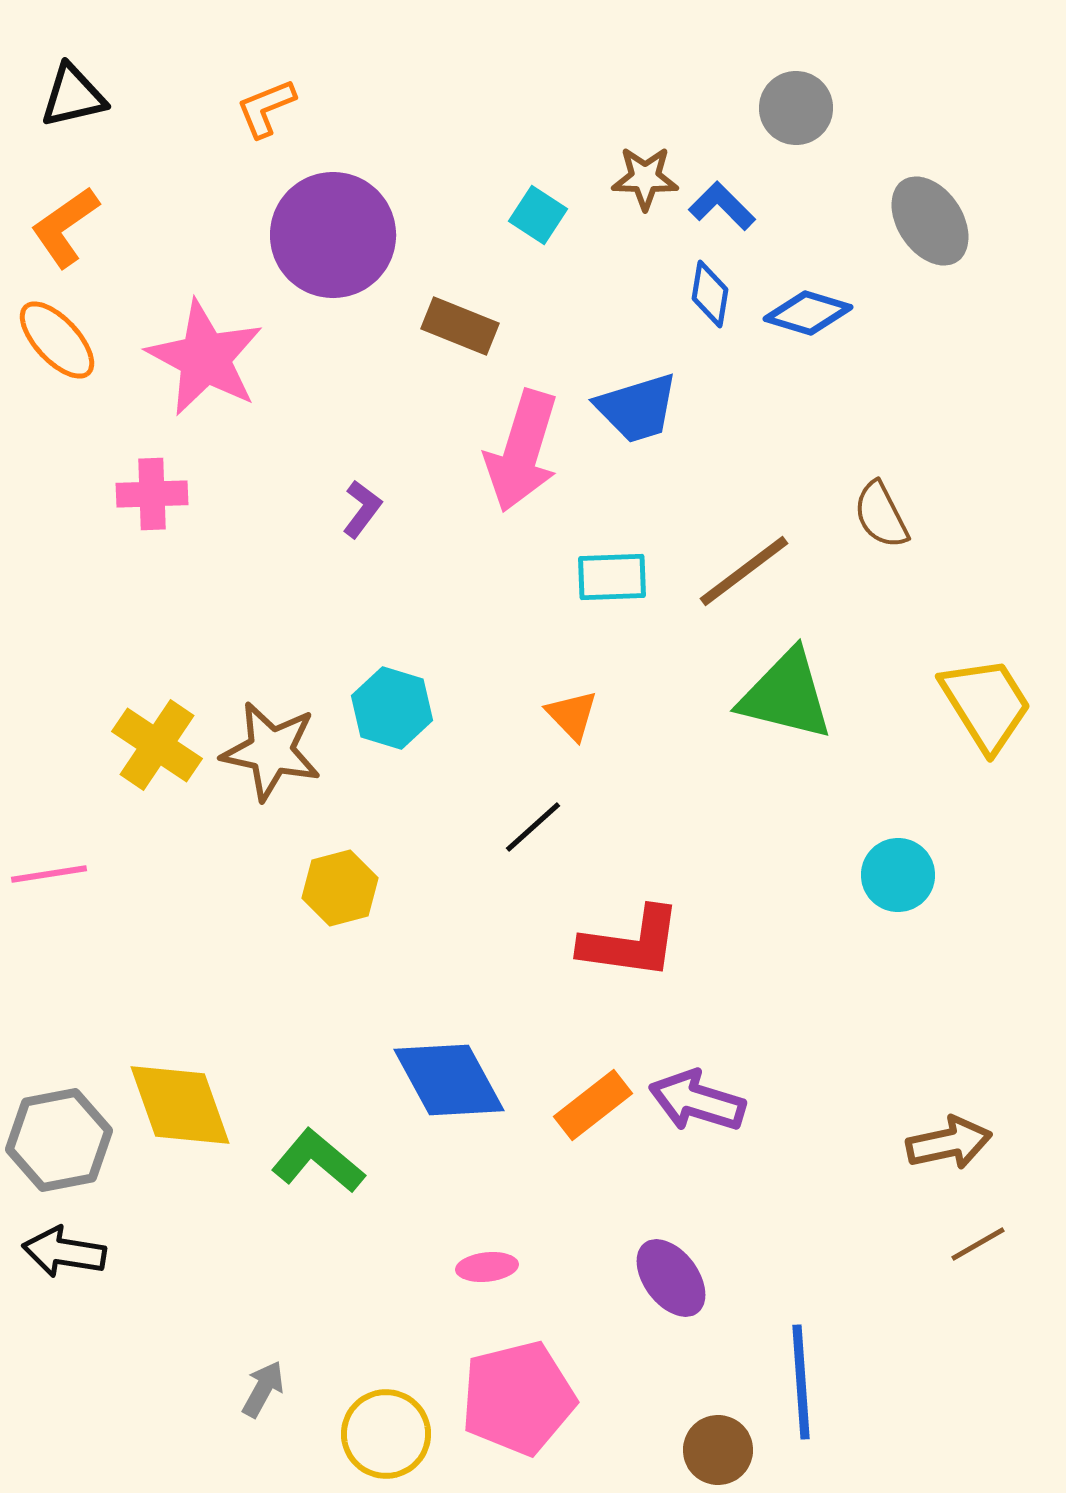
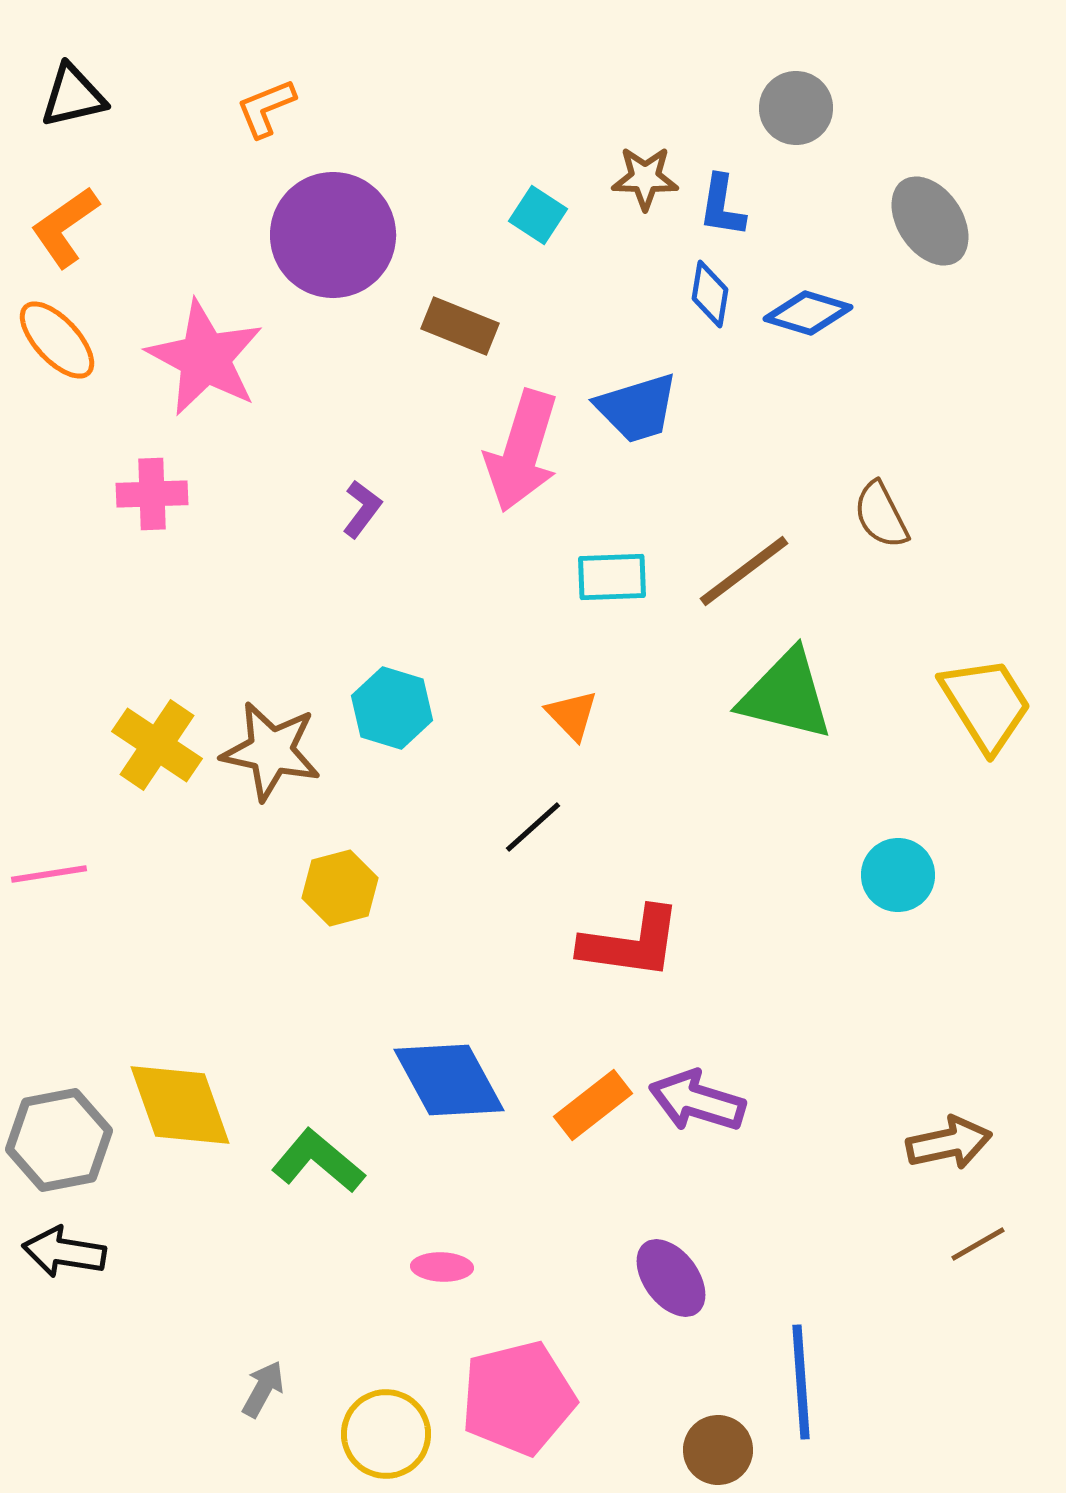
blue L-shape at (722, 206): rotated 126 degrees counterclockwise
pink ellipse at (487, 1267): moved 45 px left; rotated 8 degrees clockwise
